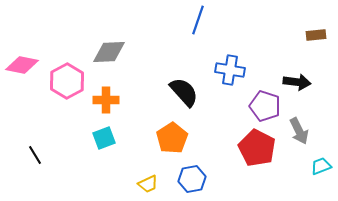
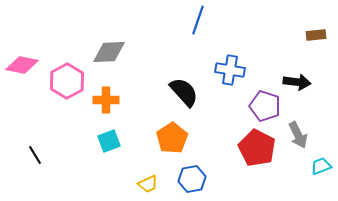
gray arrow: moved 1 px left, 4 px down
cyan square: moved 5 px right, 3 px down
